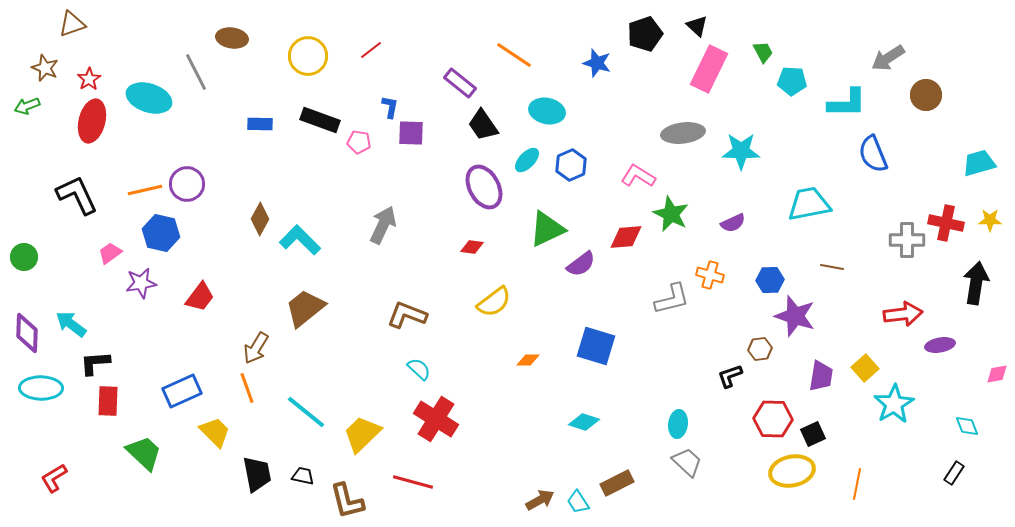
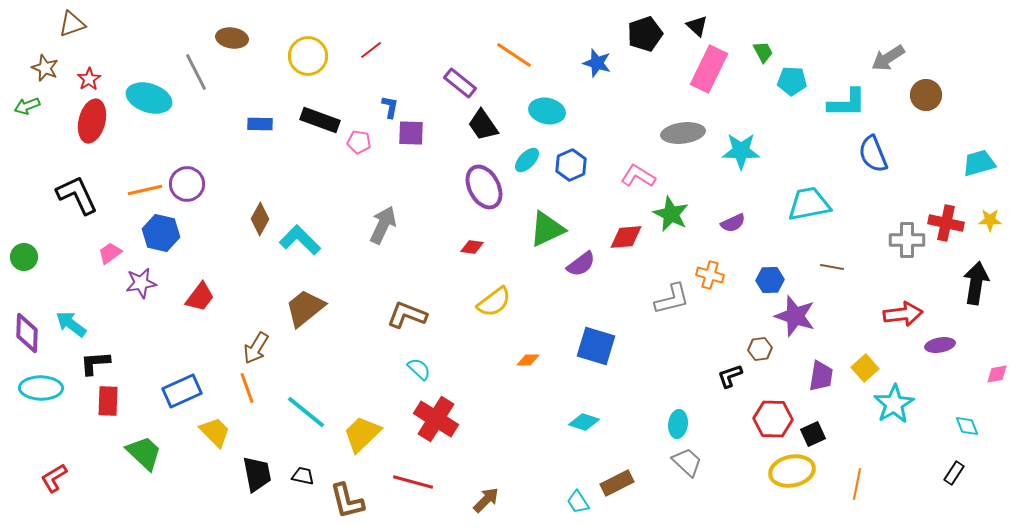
brown arrow at (540, 500): moved 54 px left; rotated 16 degrees counterclockwise
